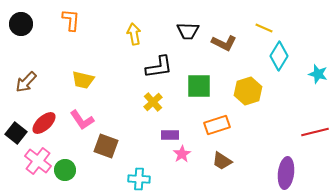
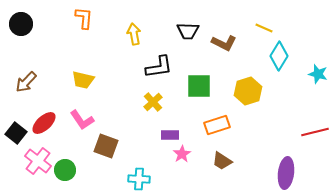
orange L-shape: moved 13 px right, 2 px up
